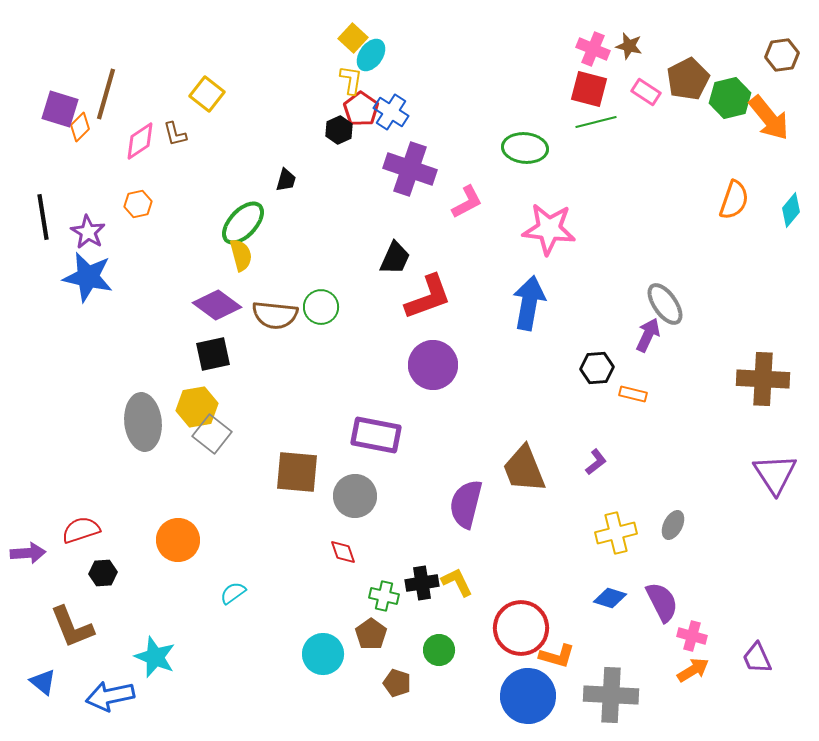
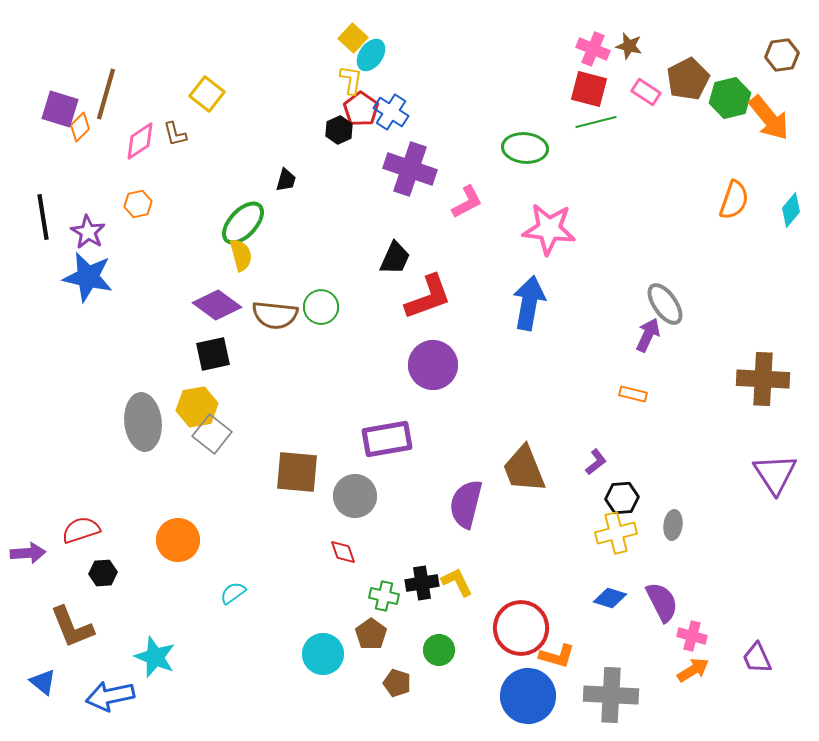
black hexagon at (597, 368): moved 25 px right, 130 px down
purple rectangle at (376, 435): moved 11 px right, 4 px down; rotated 21 degrees counterclockwise
gray ellipse at (673, 525): rotated 20 degrees counterclockwise
